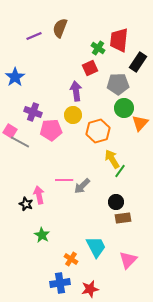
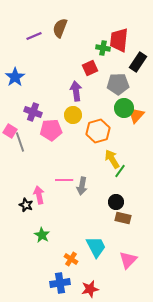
green cross: moved 5 px right; rotated 24 degrees counterclockwise
orange triangle: moved 4 px left, 8 px up
gray line: rotated 42 degrees clockwise
gray arrow: rotated 36 degrees counterclockwise
black star: moved 1 px down
brown rectangle: rotated 21 degrees clockwise
